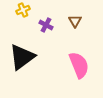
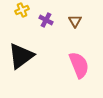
yellow cross: moved 1 px left
purple cross: moved 5 px up
black triangle: moved 1 px left, 1 px up
